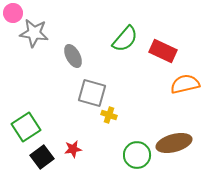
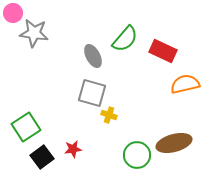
gray ellipse: moved 20 px right
